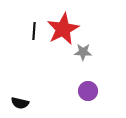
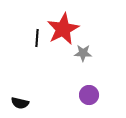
black line: moved 3 px right, 7 px down
gray star: moved 1 px down
purple circle: moved 1 px right, 4 px down
